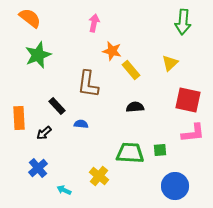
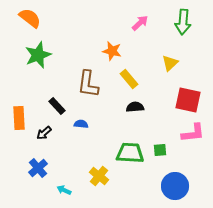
pink arrow: moved 46 px right; rotated 36 degrees clockwise
yellow rectangle: moved 2 px left, 9 px down
